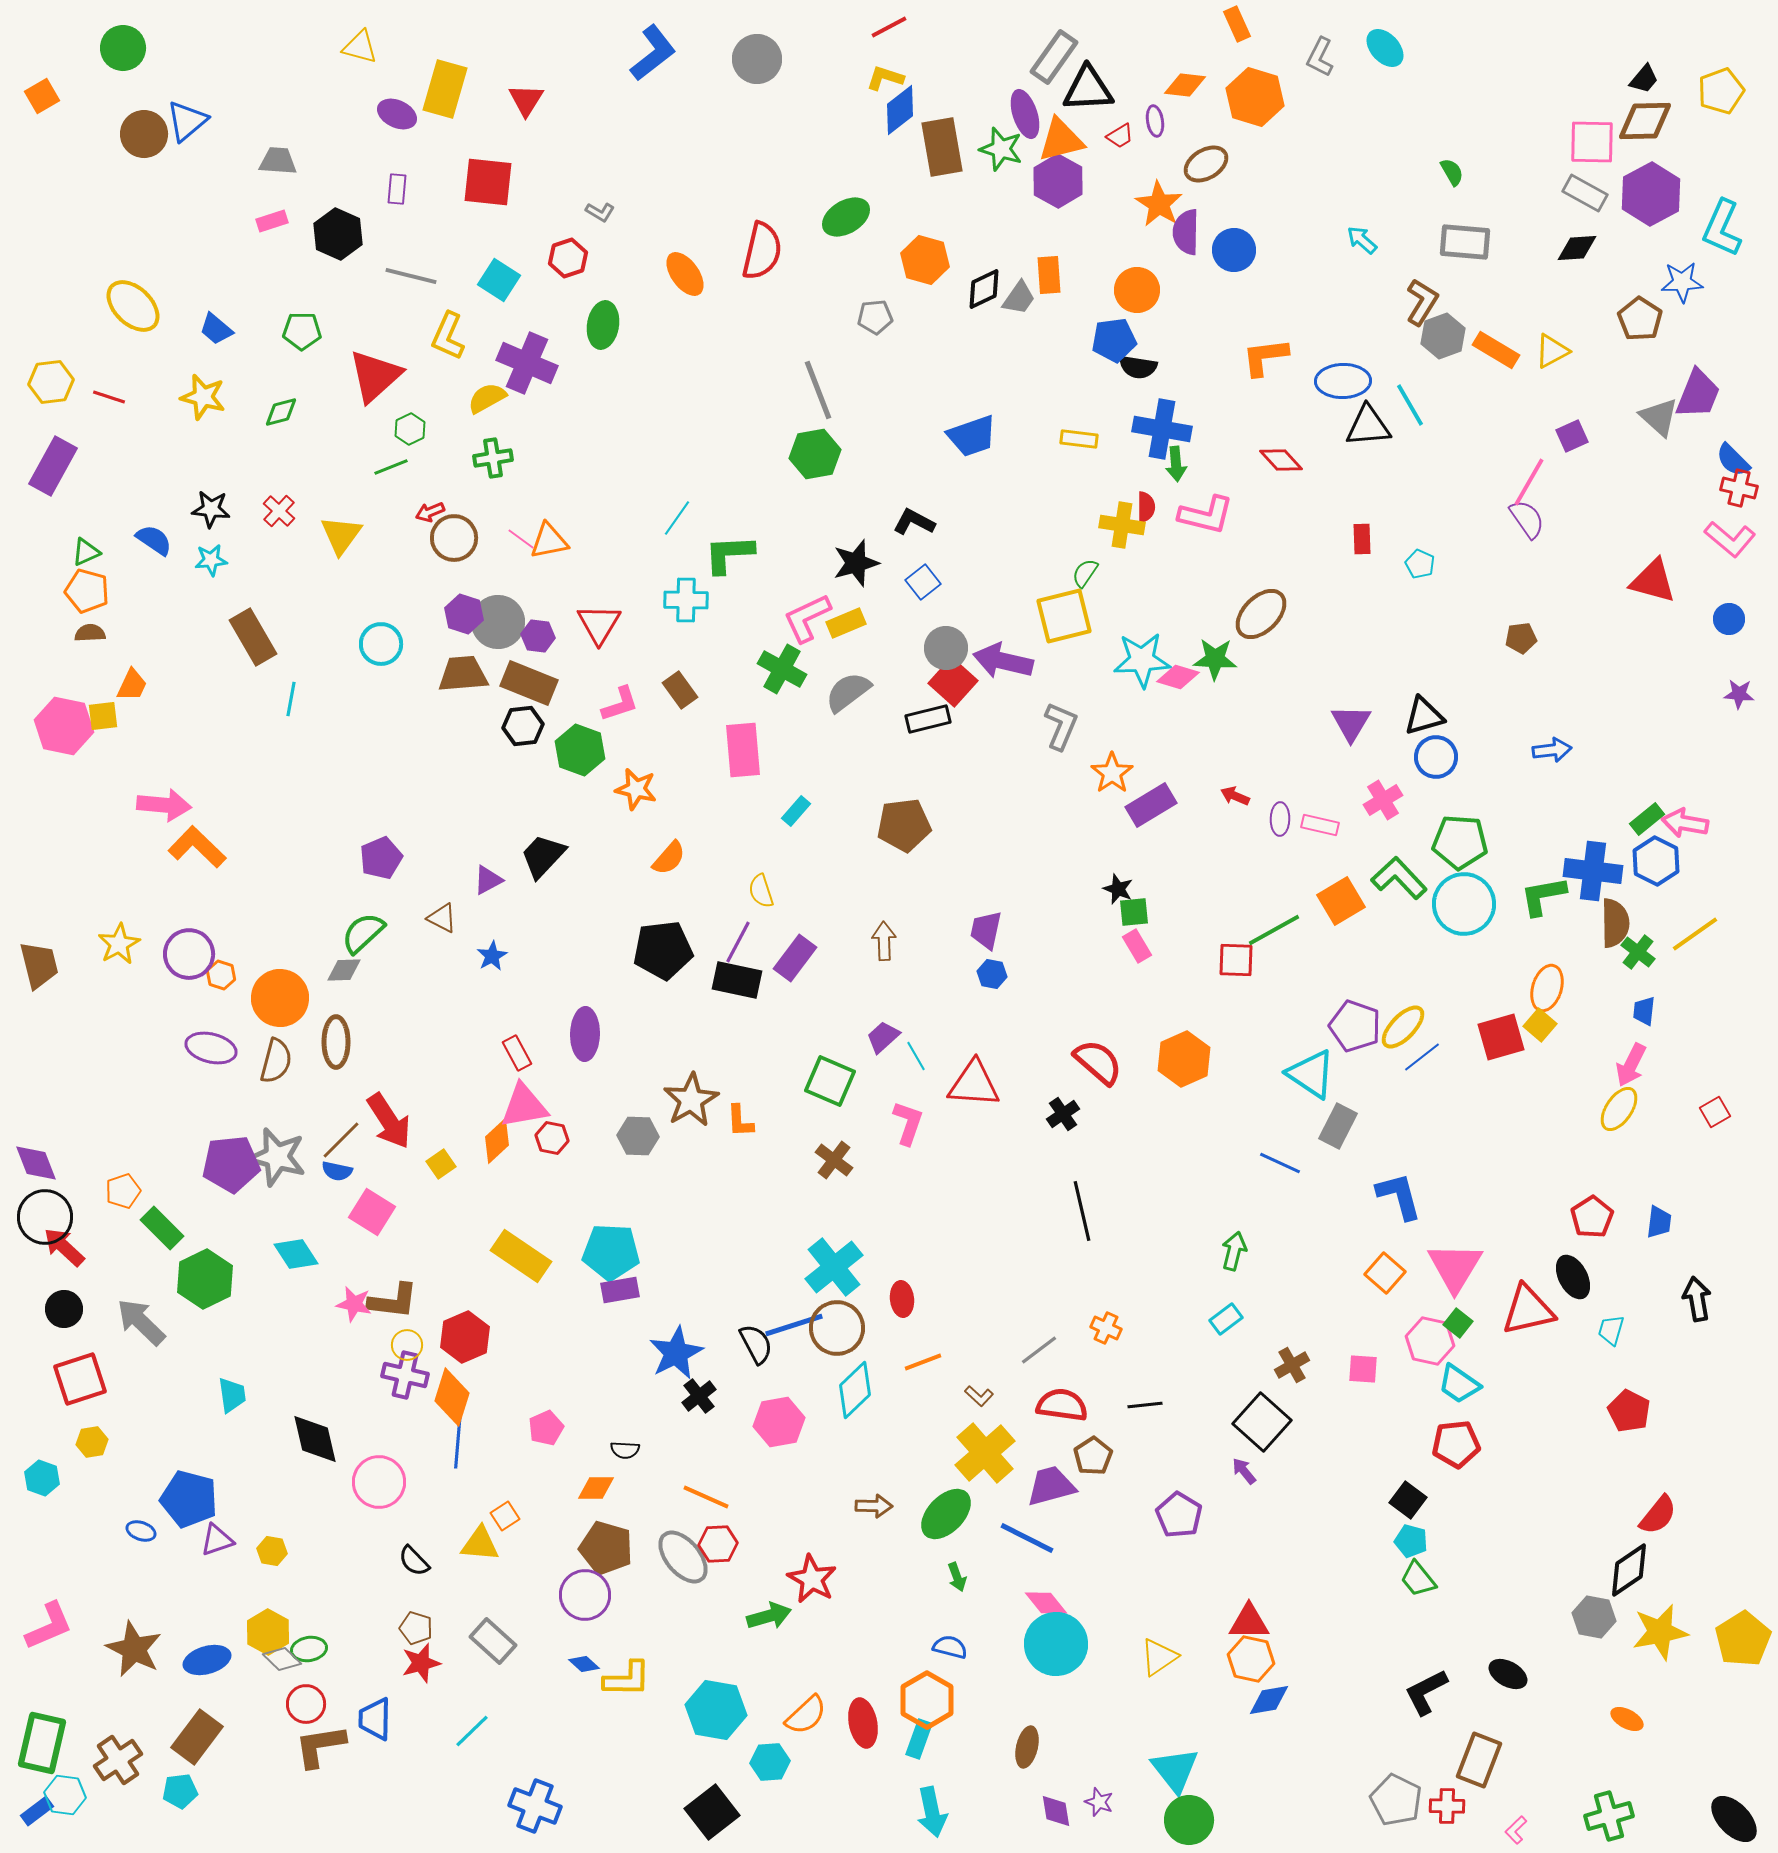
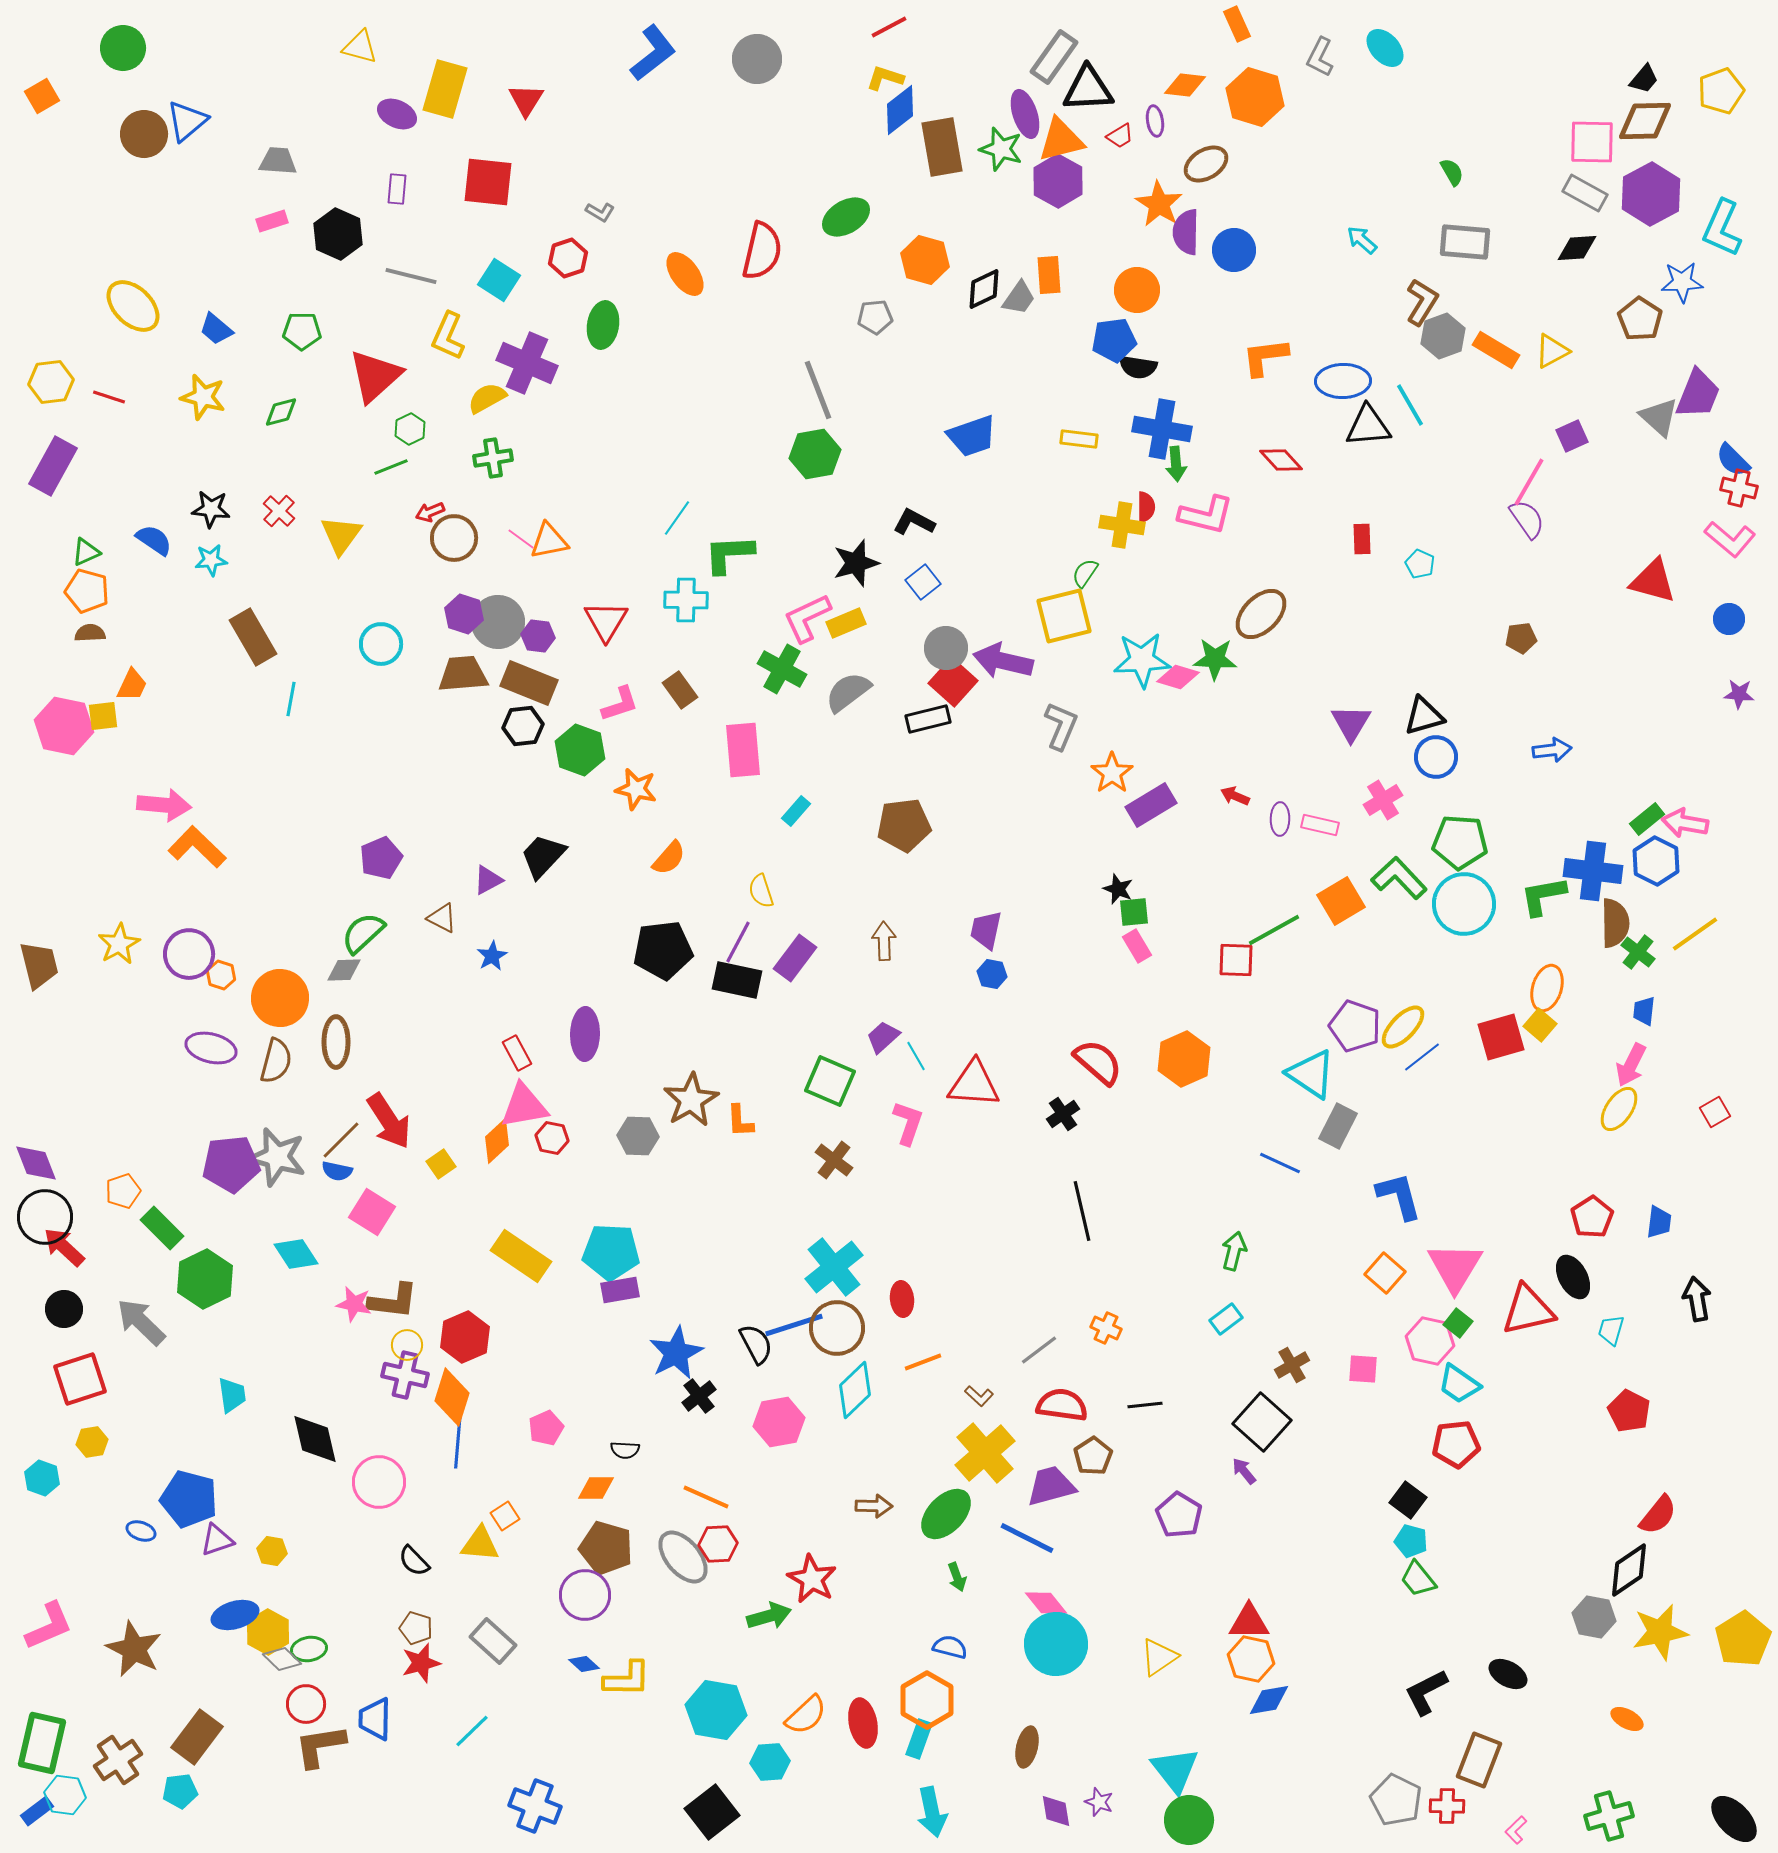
red triangle at (599, 624): moved 7 px right, 3 px up
blue ellipse at (207, 1660): moved 28 px right, 45 px up
